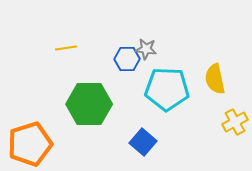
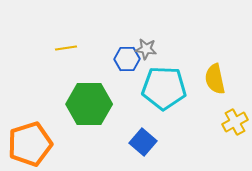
cyan pentagon: moved 3 px left, 1 px up
